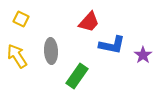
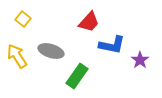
yellow square: moved 2 px right; rotated 14 degrees clockwise
gray ellipse: rotated 70 degrees counterclockwise
purple star: moved 3 px left, 5 px down
